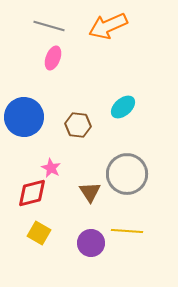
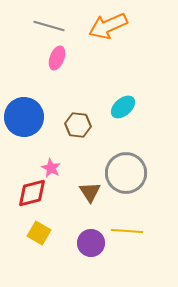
pink ellipse: moved 4 px right
gray circle: moved 1 px left, 1 px up
